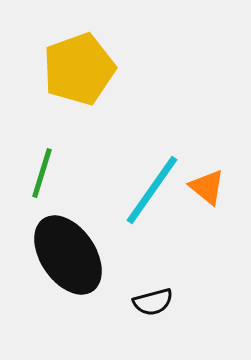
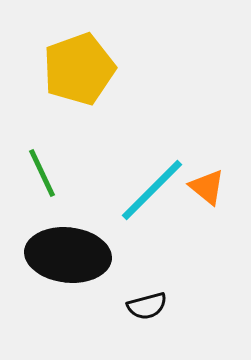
green line: rotated 42 degrees counterclockwise
cyan line: rotated 10 degrees clockwise
black ellipse: rotated 50 degrees counterclockwise
black semicircle: moved 6 px left, 4 px down
